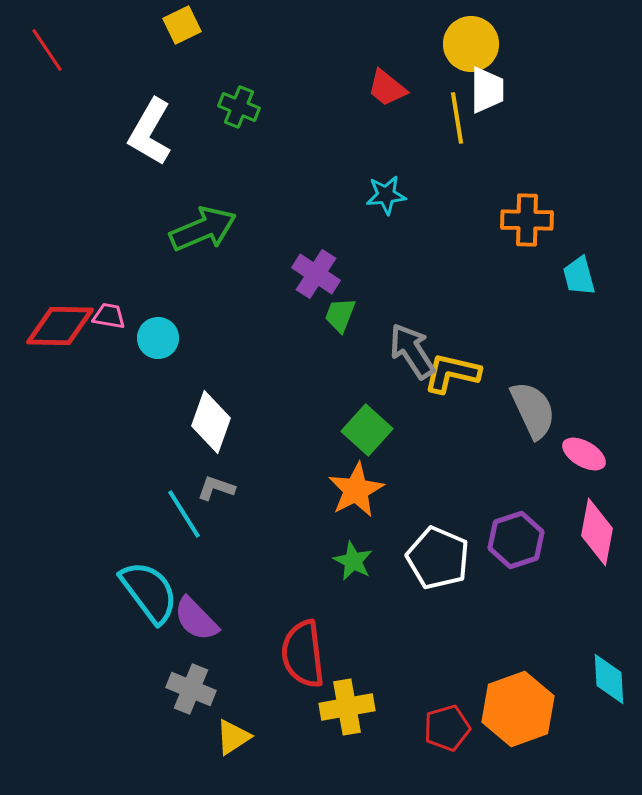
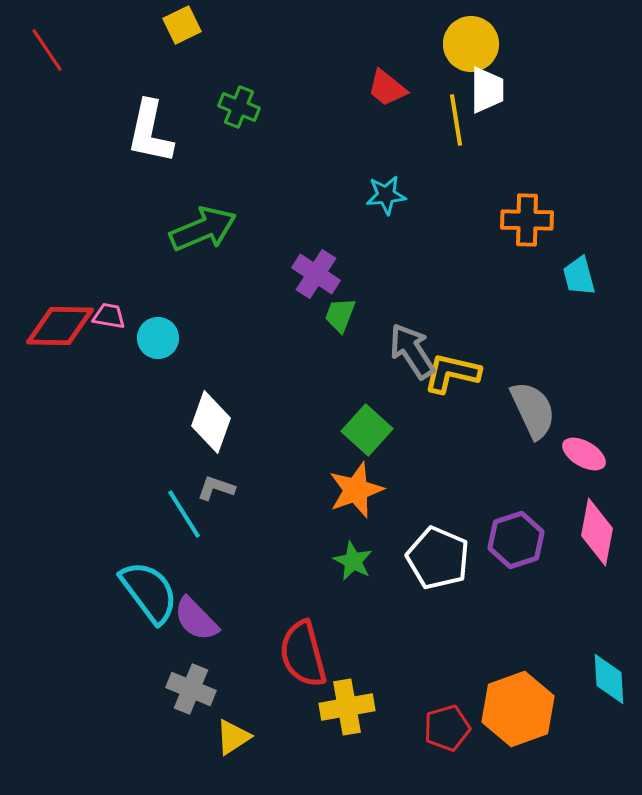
yellow line: moved 1 px left, 2 px down
white L-shape: rotated 18 degrees counterclockwise
orange star: rotated 8 degrees clockwise
red semicircle: rotated 8 degrees counterclockwise
